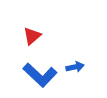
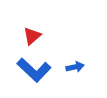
blue L-shape: moved 6 px left, 5 px up
